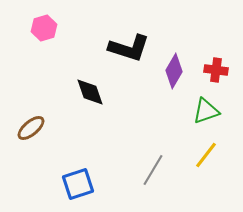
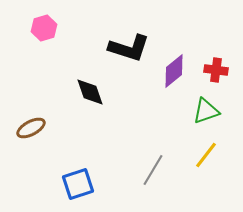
purple diamond: rotated 20 degrees clockwise
brown ellipse: rotated 12 degrees clockwise
